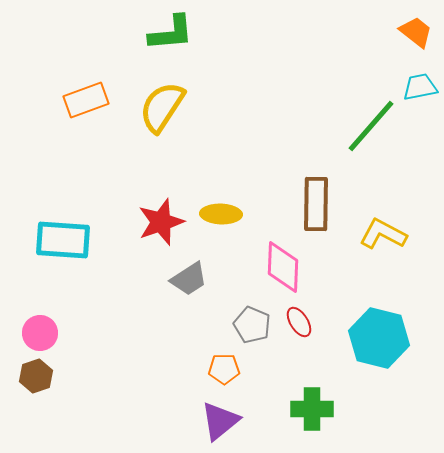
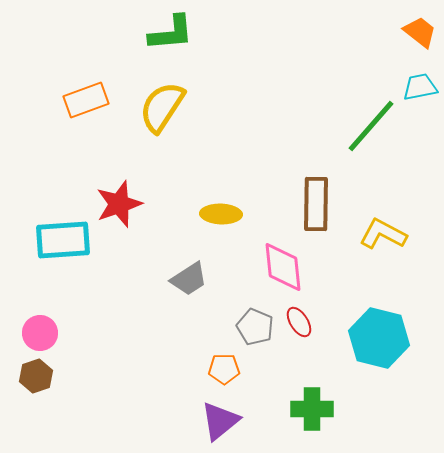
orange trapezoid: moved 4 px right
red star: moved 42 px left, 18 px up
cyan rectangle: rotated 8 degrees counterclockwise
pink diamond: rotated 8 degrees counterclockwise
gray pentagon: moved 3 px right, 2 px down
